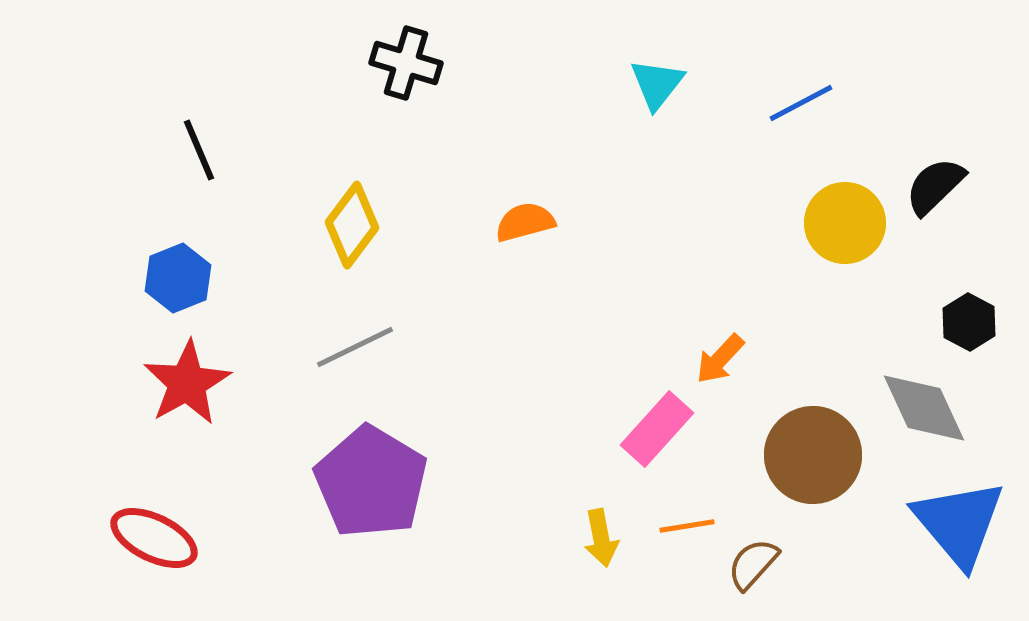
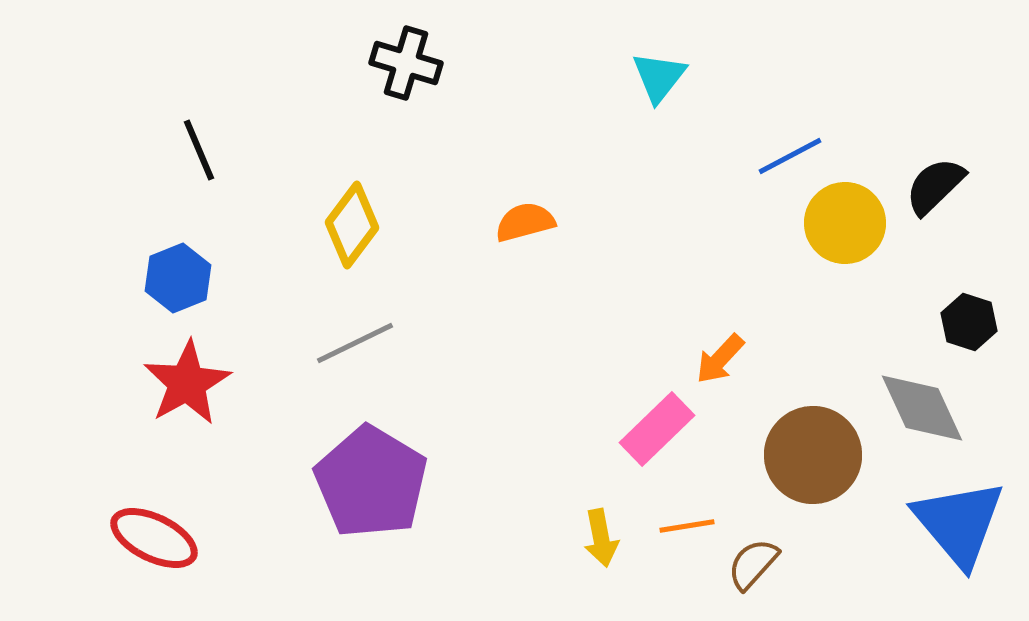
cyan triangle: moved 2 px right, 7 px up
blue line: moved 11 px left, 53 px down
black hexagon: rotated 10 degrees counterclockwise
gray line: moved 4 px up
gray diamond: moved 2 px left
pink rectangle: rotated 4 degrees clockwise
